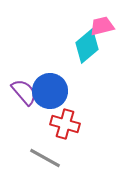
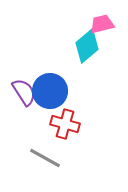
pink trapezoid: moved 2 px up
purple semicircle: rotated 8 degrees clockwise
